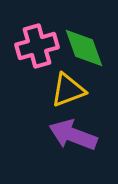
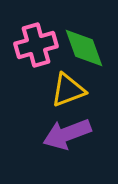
pink cross: moved 1 px left, 1 px up
purple arrow: moved 6 px left, 1 px up; rotated 42 degrees counterclockwise
